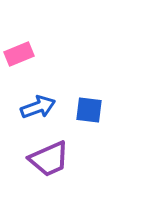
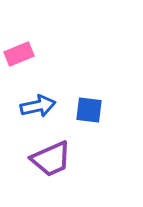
blue arrow: moved 1 px up; rotated 8 degrees clockwise
purple trapezoid: moved 2 px right
